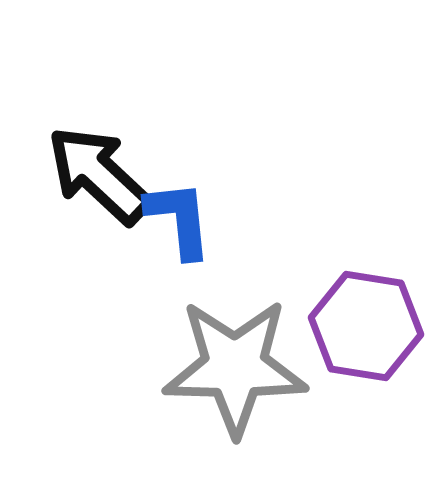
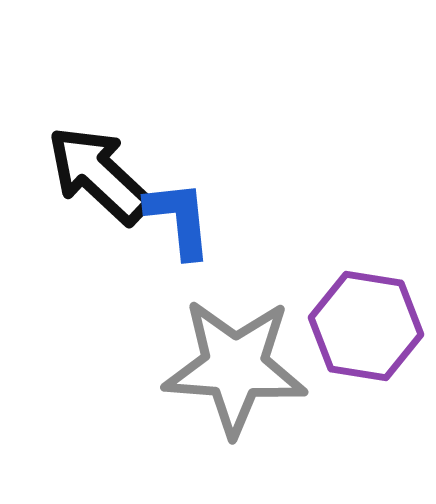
gray star: rotated 3 degrees clockwise
